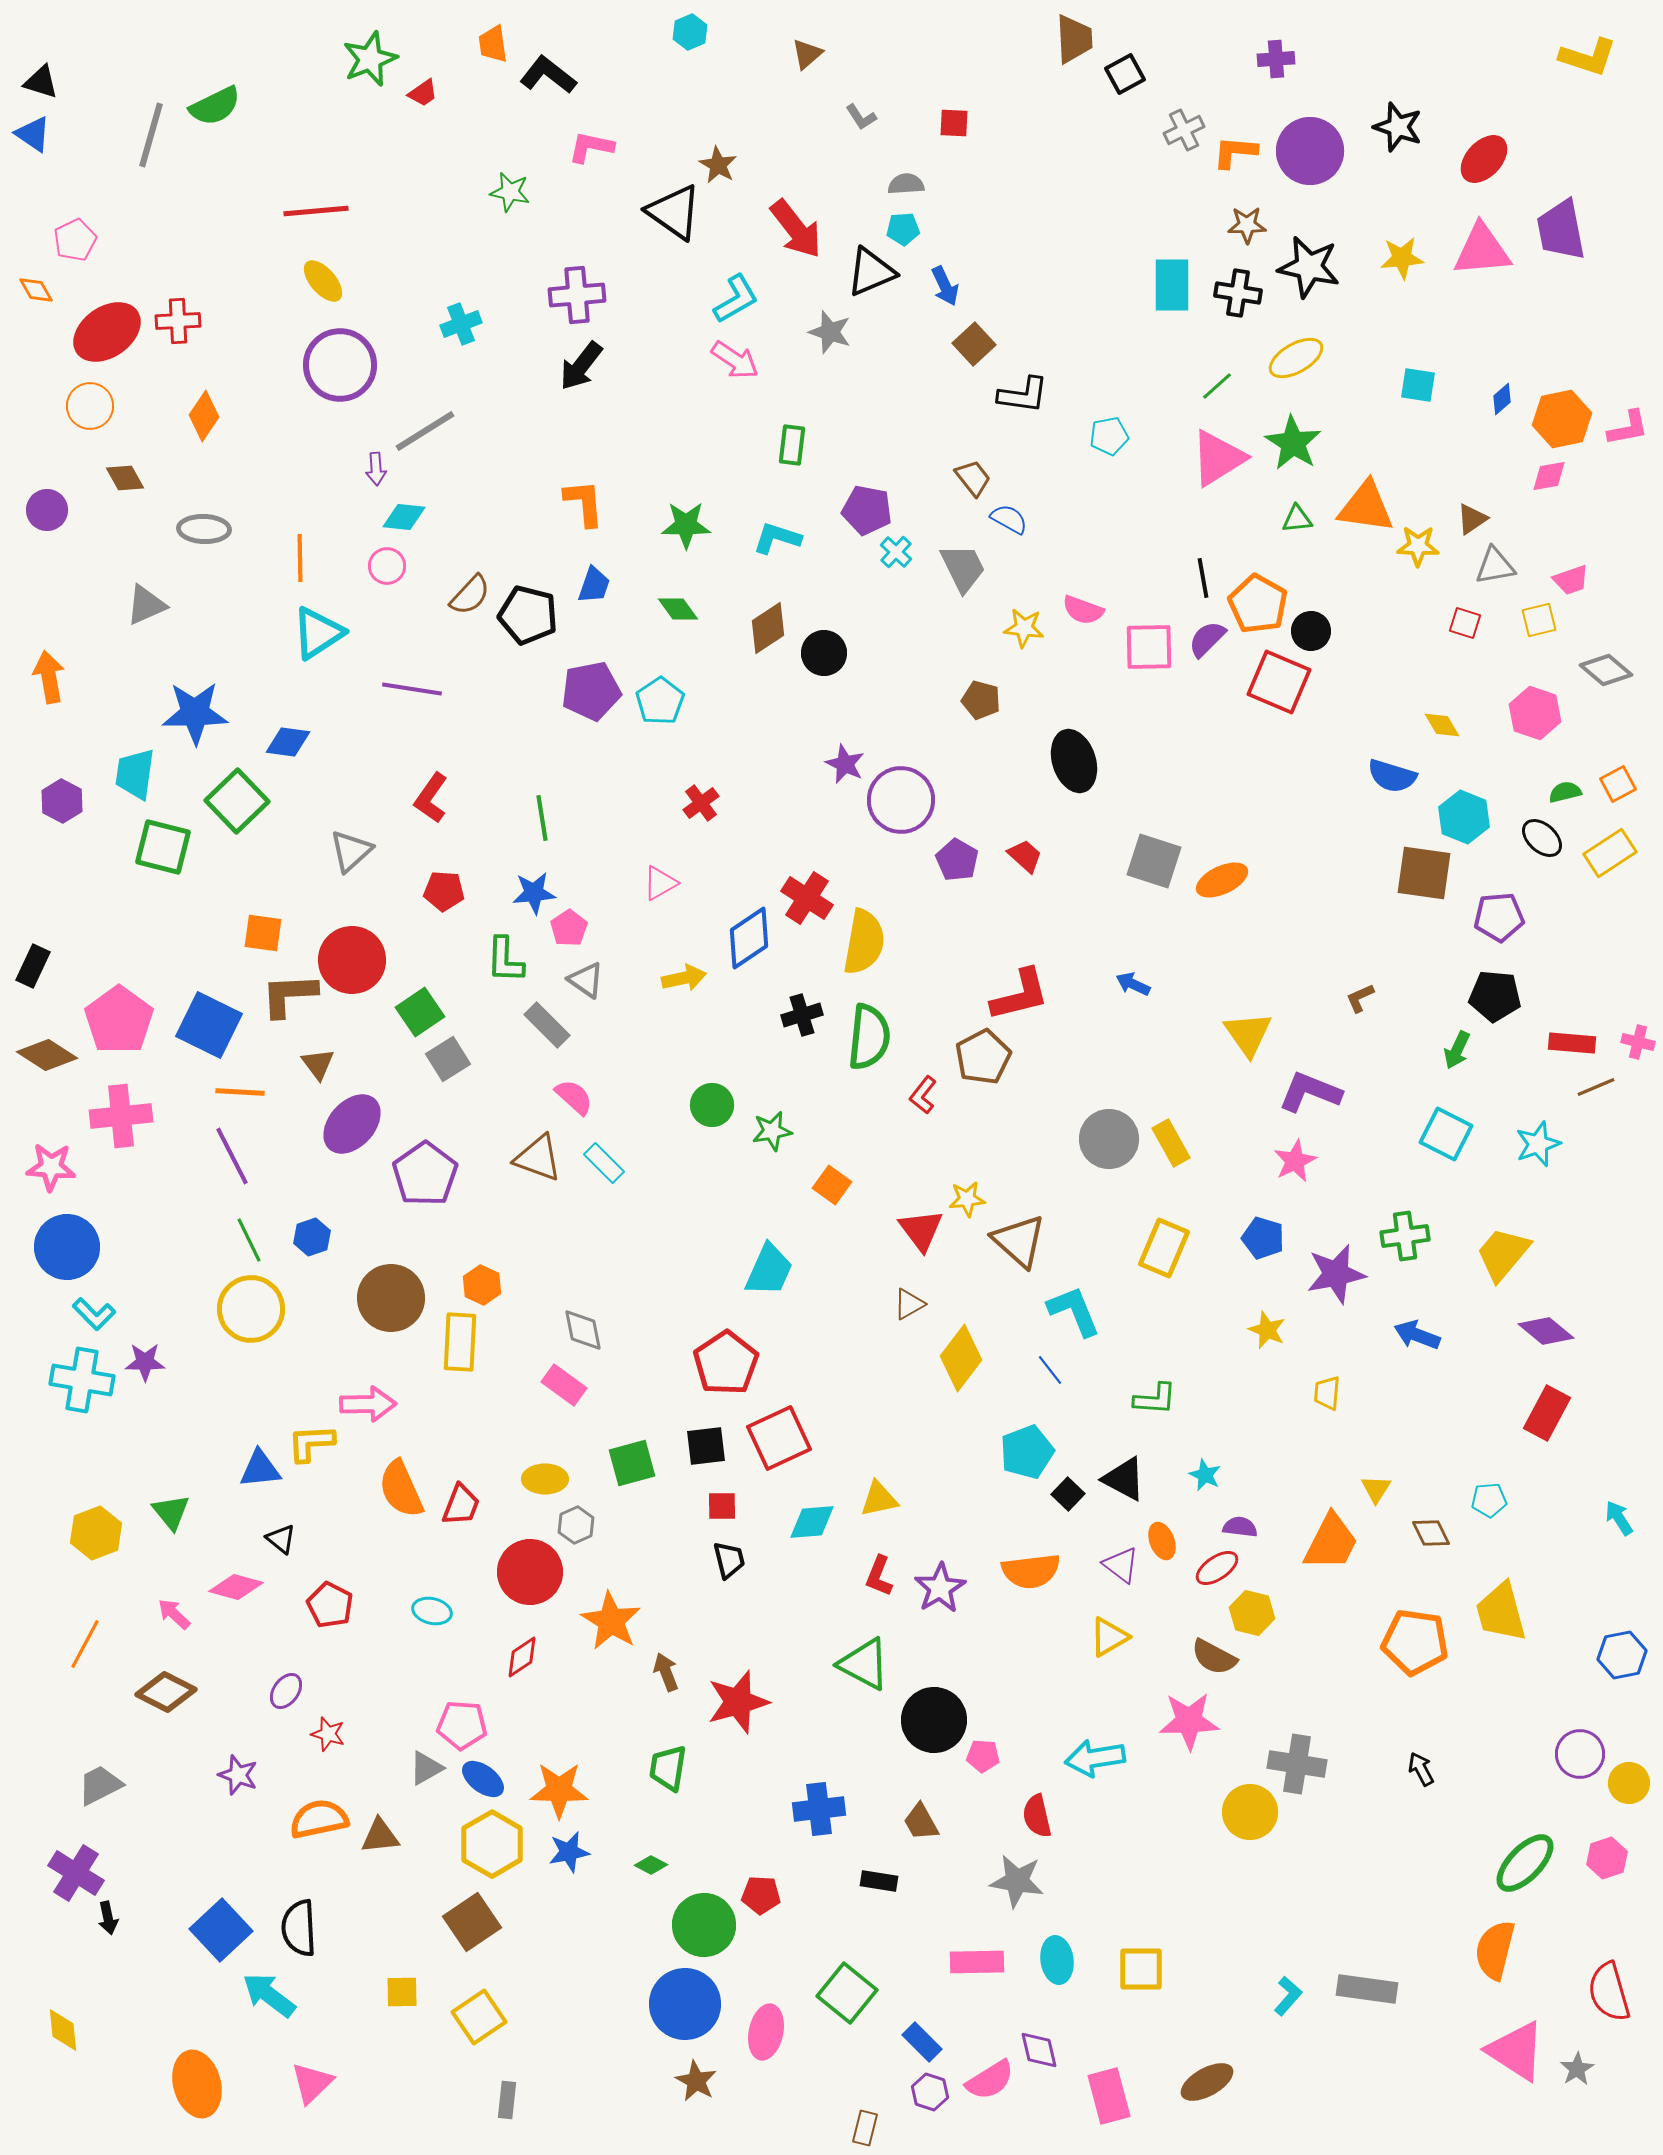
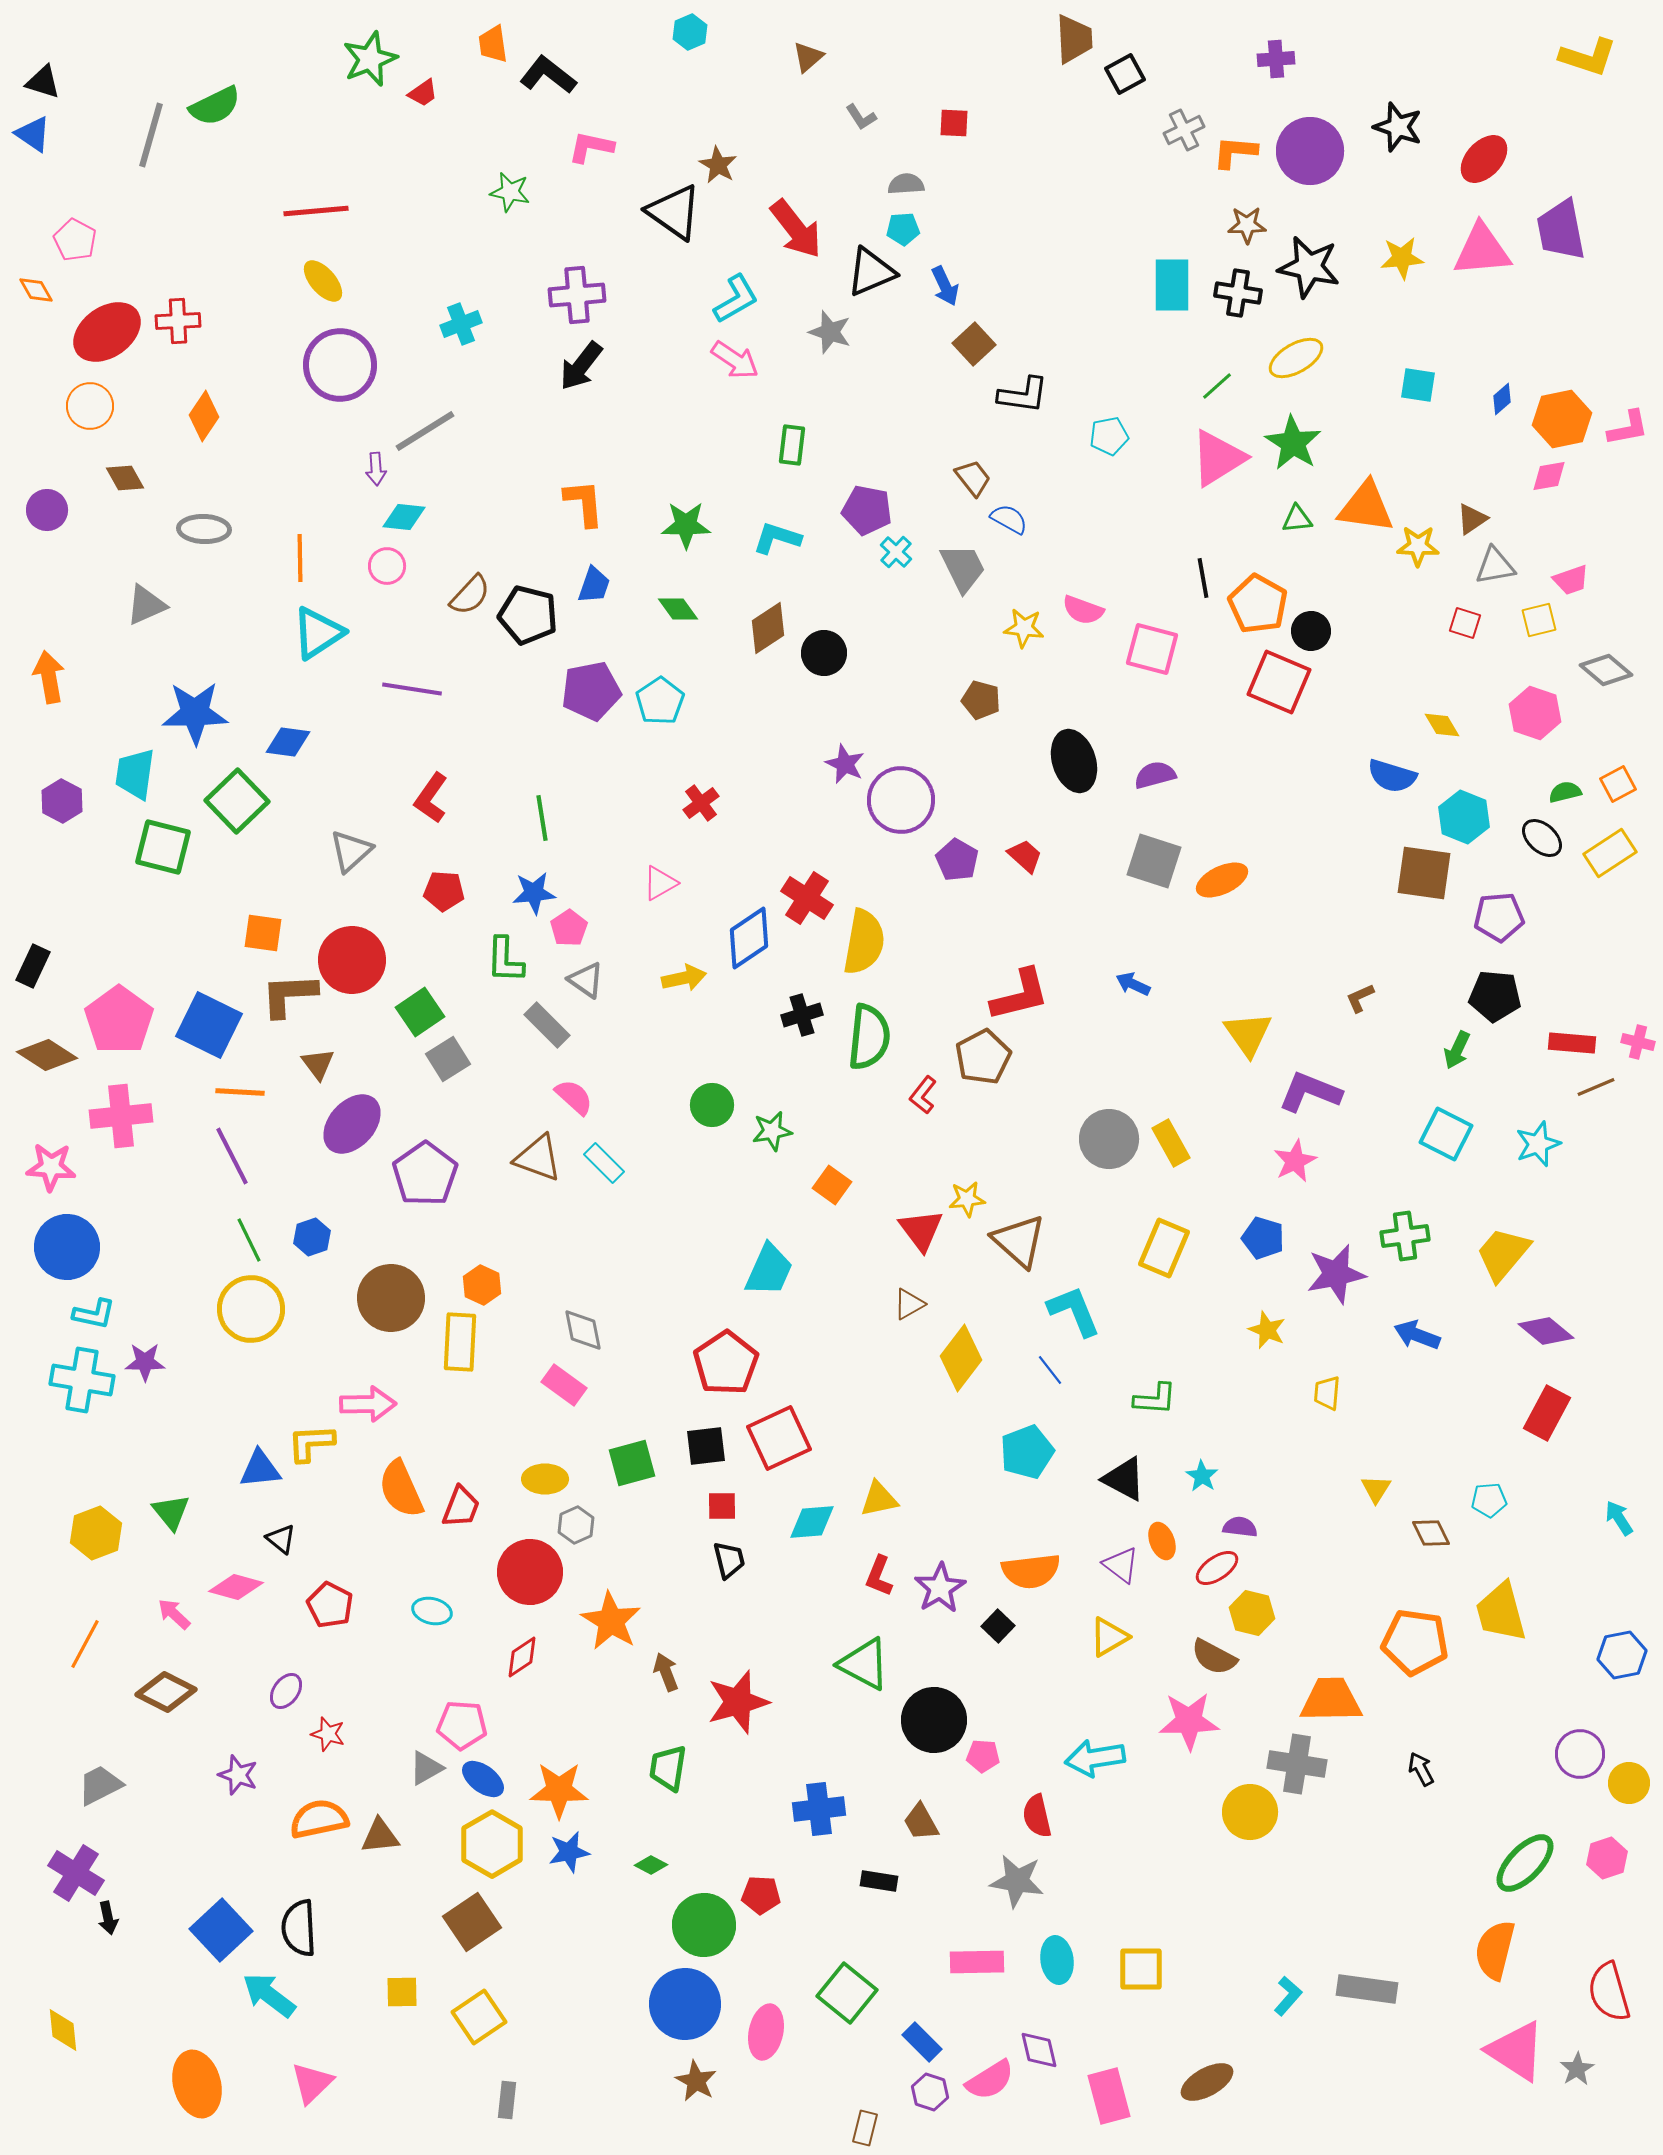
brown triangle at (807, 54): moved 1 px right, 3 px down
black triangle at (41, 82): moved 2 px right
pink pentagon at (75, 240): rotated 18 degrees counterclockwise
purple semicircle at (1207, 639): moved 52 px left, 136 px down; rotated 30 degrees clockwise
pink square at (1149, 647): moved 3 px right, 2 px down; rotated 16 degrees clockwise
cyan L-shape at (94, 1314): rotated 33 degrees counterclockwise
cyan star at (1205, 1475): moved 3 px left, 1 px down; rotated 8 degrees clockwise
black square at (1068, 1494): moved 70 px left, 132 px down
red trapezoid at (461, 1505): moved 2 px down
orange trapezoid at (1331, 1542): moved 158 px down; rotated 118 degrees counterclockwise
